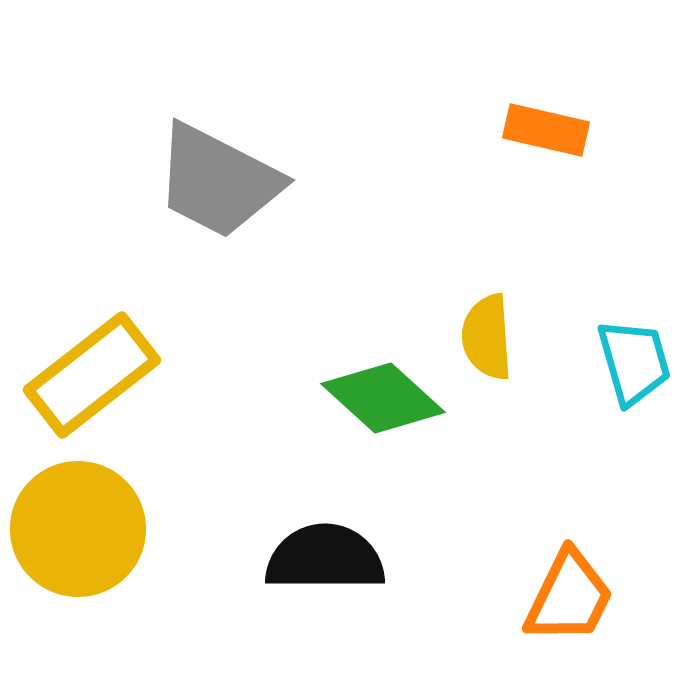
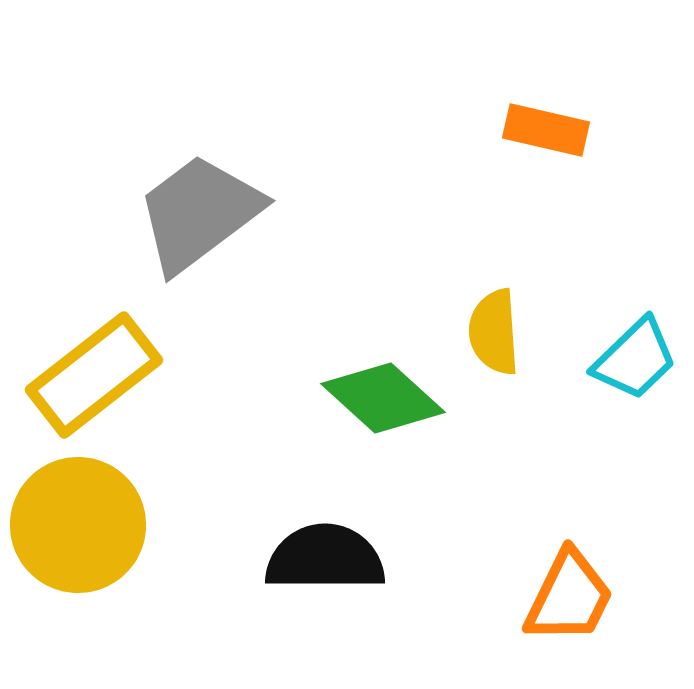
gray trapezoid: moved 19 px left, 32 px down; rotated 116 degrees clockwise
yellow semicircle: moved 7 px right, 5 px up
cyan trapezoid: moved 1 px right, 3 px up; rotated 62 degrees clockwise
yellow rectangle: moved 2 px right
yellow circle: moved 4 px up
